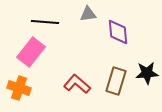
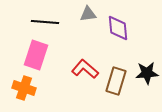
purple diamond: moved 4 px up
pink rectangle: moved 5 px right, 3 px down; rotated 20 degrees counterclockwise
red L-shape: moved 8 px right, 15 px up
orange cross: moved 5 px right
